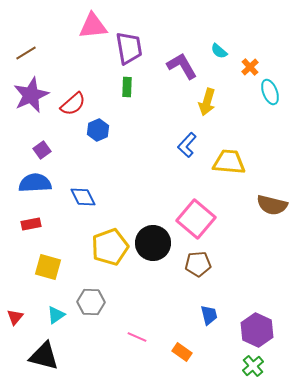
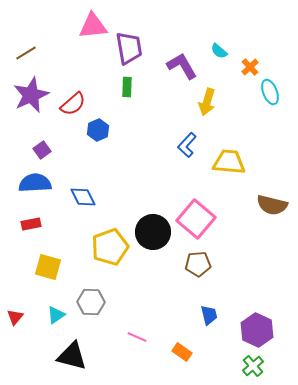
black circle: moved 11 px up
black triangle: moved 28 px right
